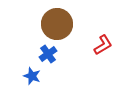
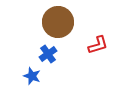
brown circle: moved 1 px right, 2 px up
red L-shape: moved 5 px left; rotated 15 degrees clockwise
